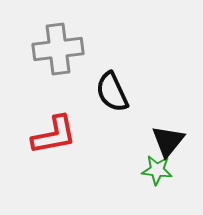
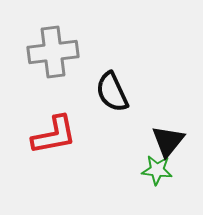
gray cross: moved 5 px left, 3 px down
